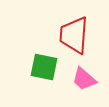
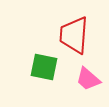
pink trapezoid: moved 4 px right
